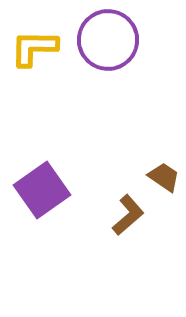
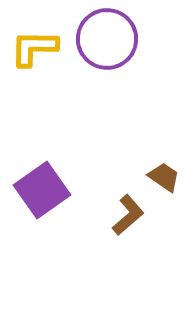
purple circle: moved 1 px left, 1 px up
